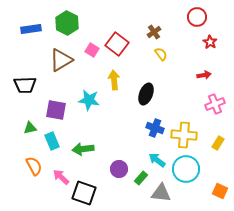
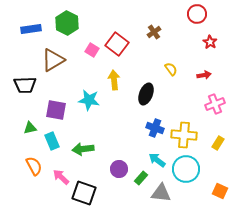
red circle: moved 3 px up
yellow semicircle: moved 10 px right, 15 px down
brown triangle: moved 8 px left
